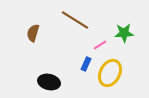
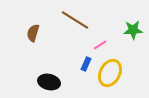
green star: moved 9 px right, 3 px up
